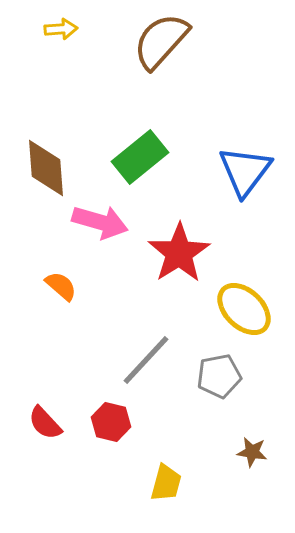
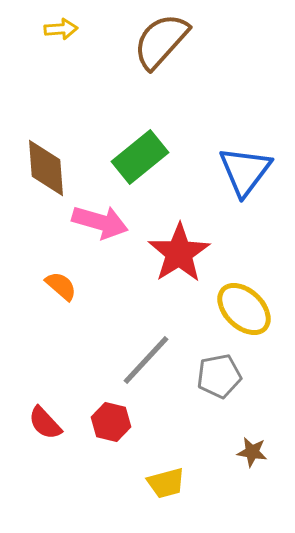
yellow trapezoid: rotated 60 degrees clockwise
